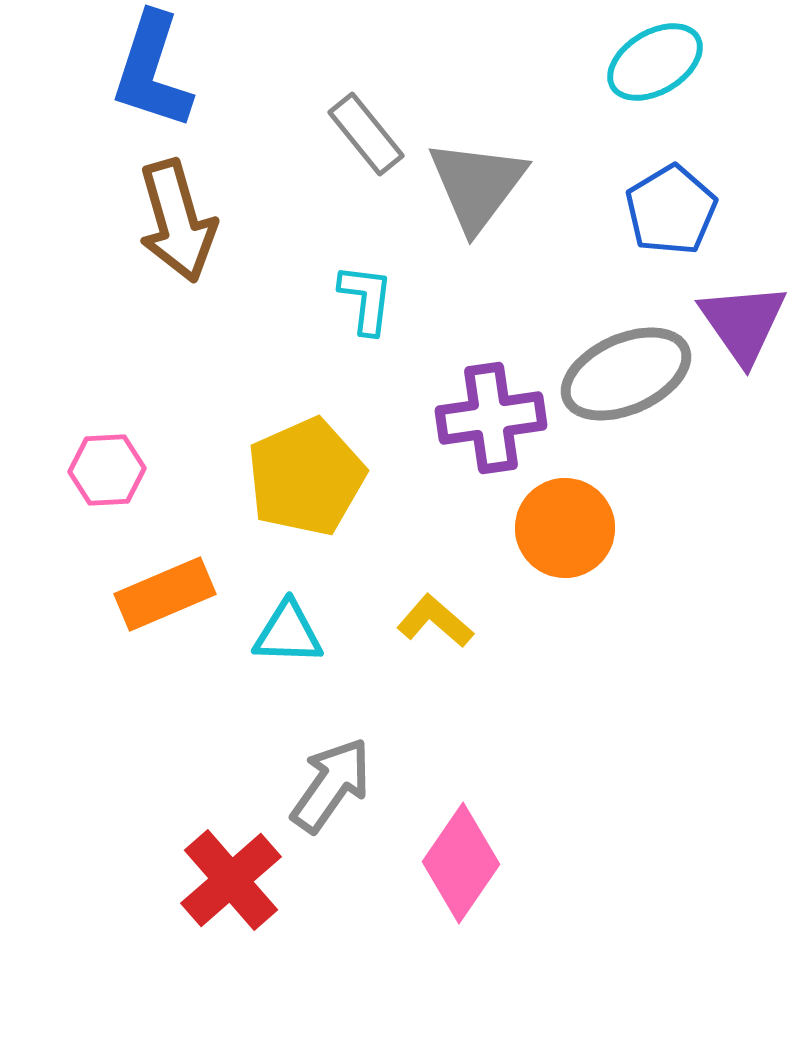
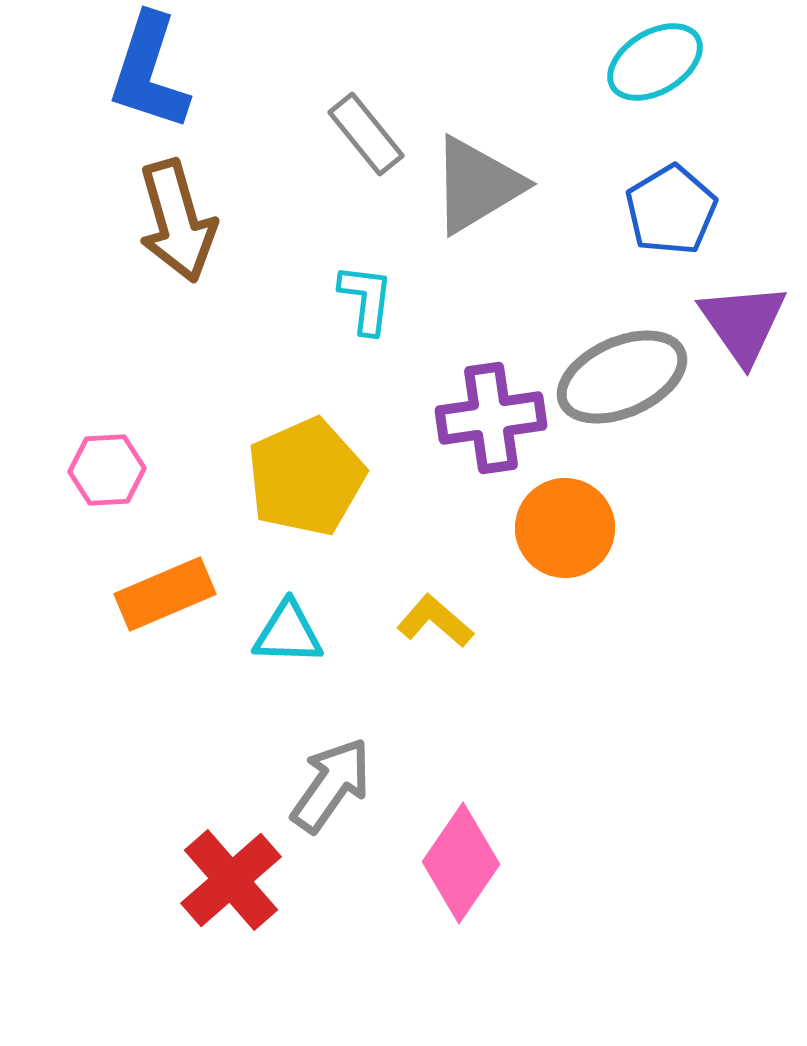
blue L-shape: moved 3 px left, 1 px down
gray triangle: rotated 22 degrees clockwise
gray ellipse: moved 4 px left, 3 px down
